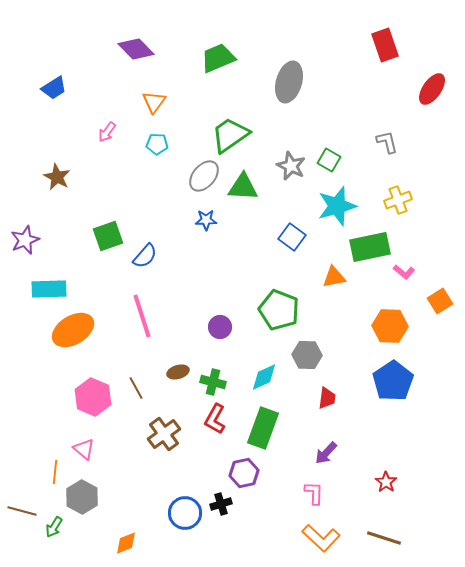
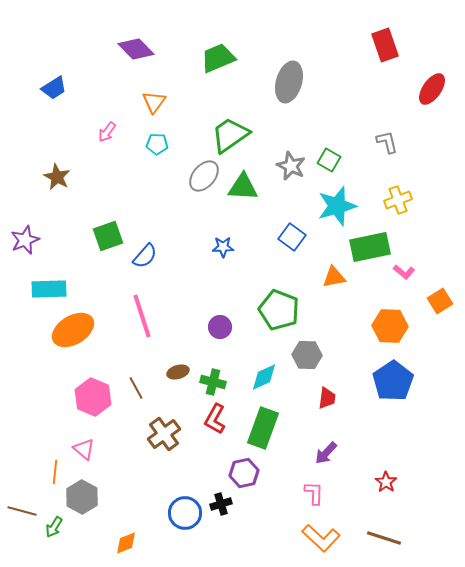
blue star at (206, 220): moved 17 px right, 27 px down
